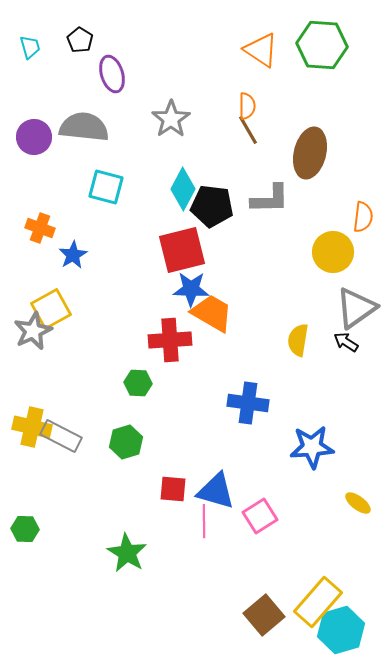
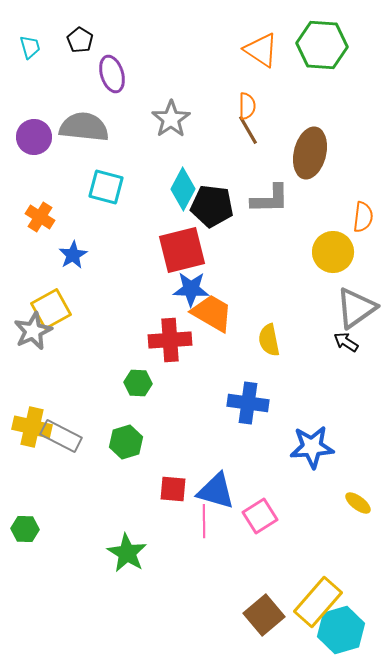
orange cross at (40, 228): moved 11 px up; rotated 12 degrees clockwise
yellow semicircle at (298, 340): moved 29 px left; rotated 20 degrees counterclockwise
